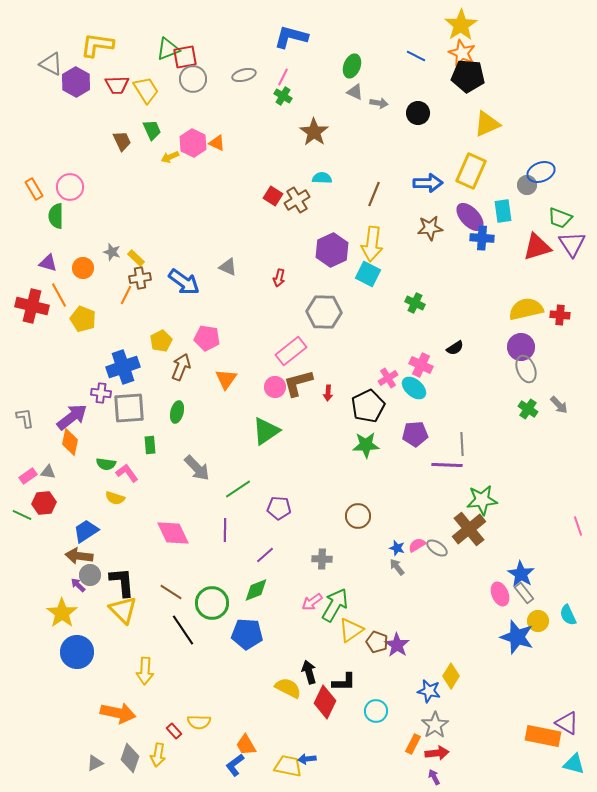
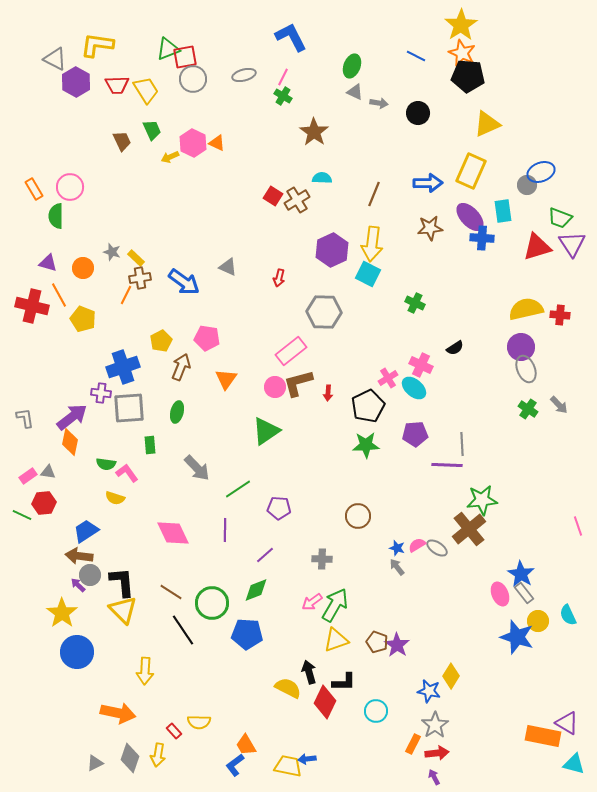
blue L-shape at (291, 37): rotated 48 degrees clockwise
gray triangle at (51, 64): moved 4 px right, 5 px up
yellow triangle at (351, 630): moved 15 px left, 10 px down; rotated 16 degrees clockwise
